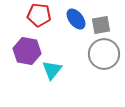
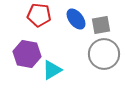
purple hexagon: moved 3 px down
cyan triangle: rotated 20 degrees clockwise
